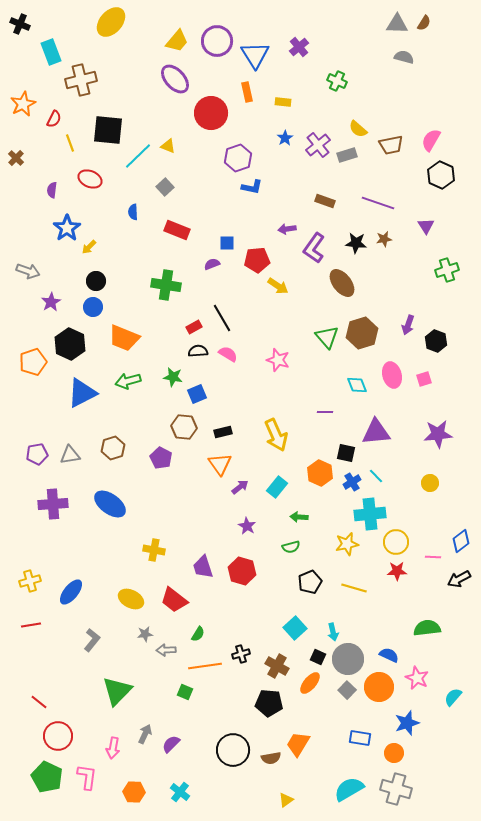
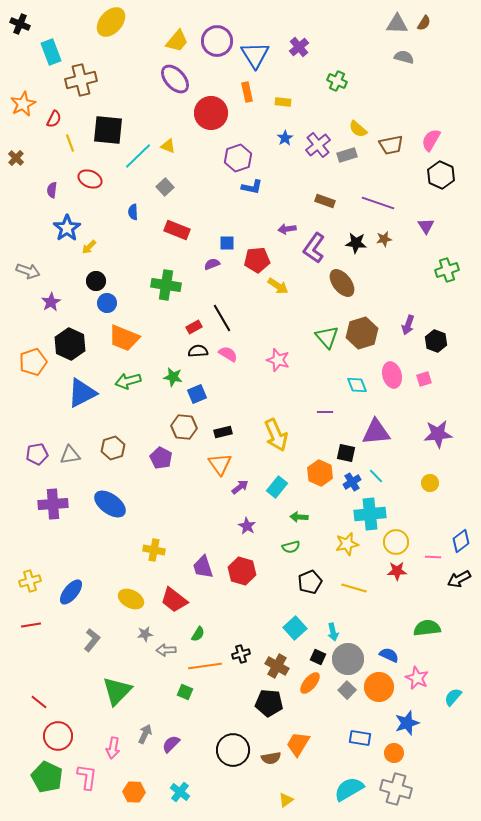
blue circle at (93, 307): moved 14 px right, 4 px up
